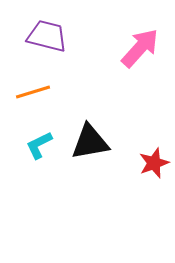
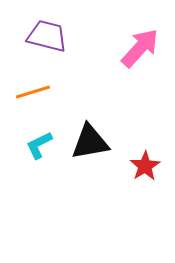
red star: moved 9 px left, 3 px down; rotated 12 degrees counterclockwise
